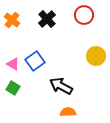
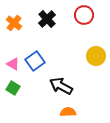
orange cross: moved 2 px right, 3 px down
